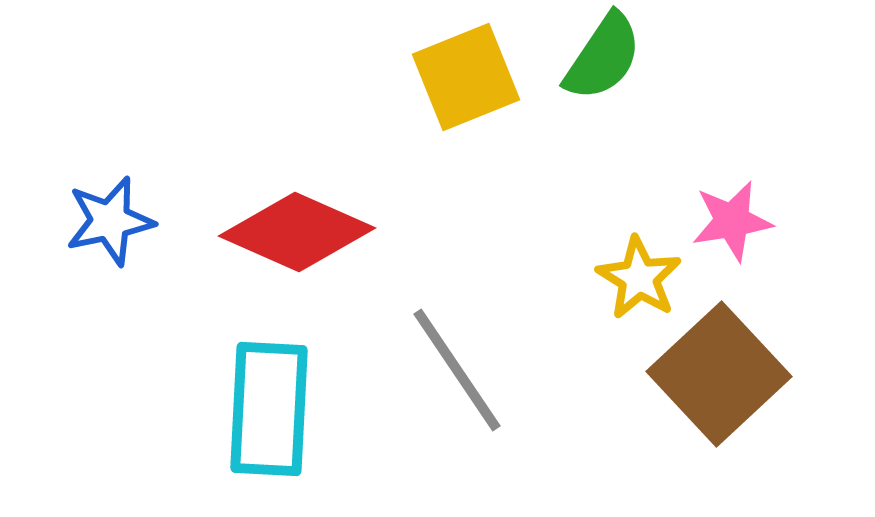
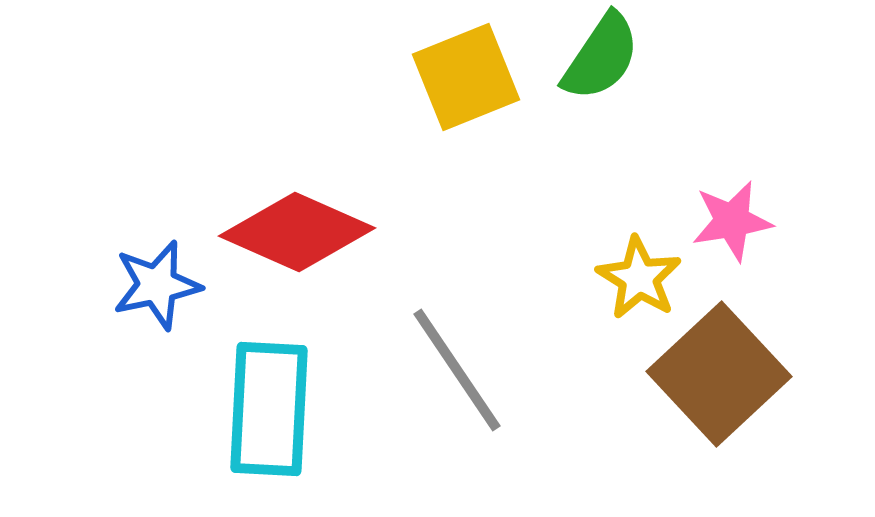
green semicircle: moved 2 px left
blue star: moved 47 px right, 64 px down
